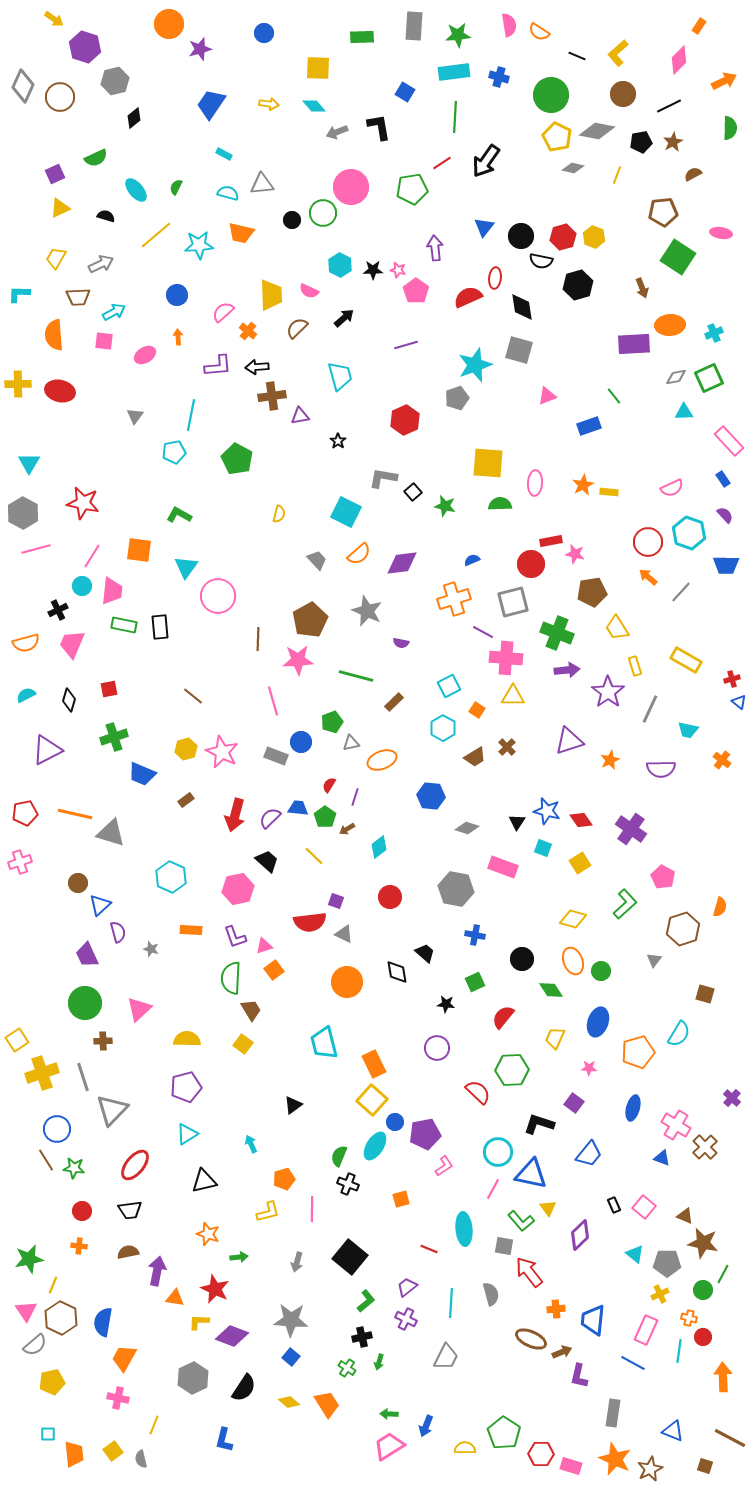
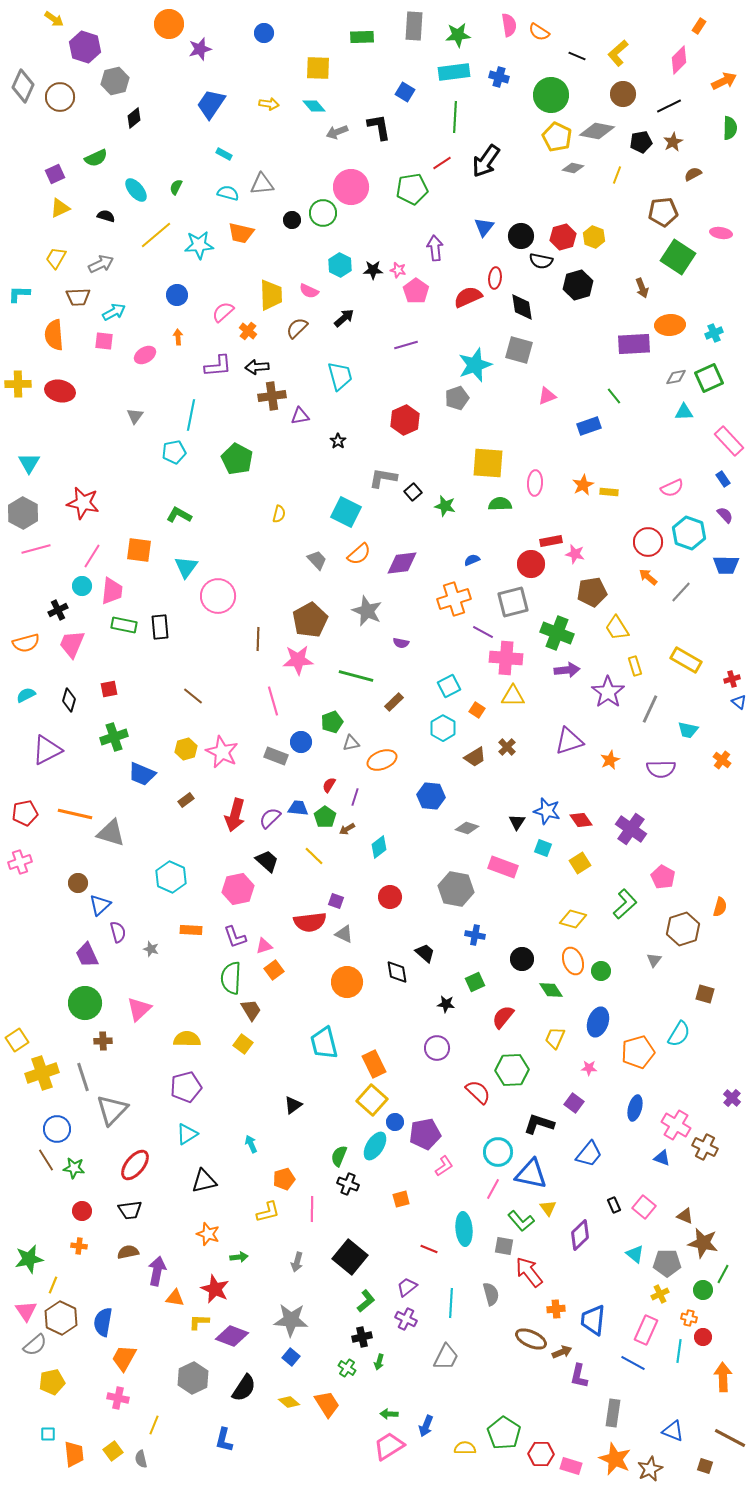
blue ellipse at (633, 1108): moved 2 px right
brown cross at (705, 1147): rotated 20 degrees counterclockwise
